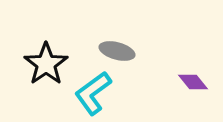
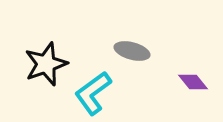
gray ellipse: moved 15 px right
black star: rotated 15 degrees clockwise
